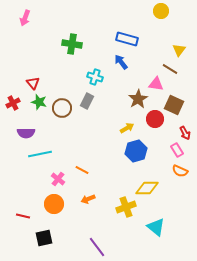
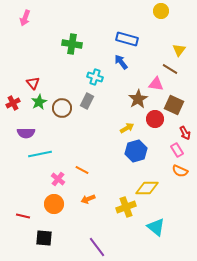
green star: rotated 28 degrees clockwise
black square: rotated 18 degrees clockwise
